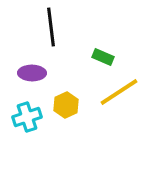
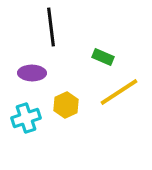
cyan cross: moved 1 px left, 1 px down
